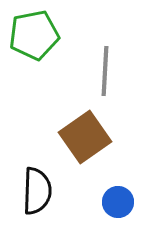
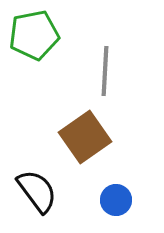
black semicircle: rotated 39 degrees counterclockwise
blue circle: moved 2 px left, 2 px up
